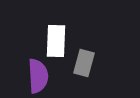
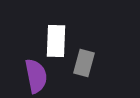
purple semicircle: moved 2 px left; rotated 8 degrees counterclockwise
